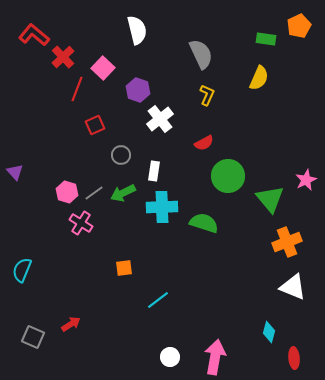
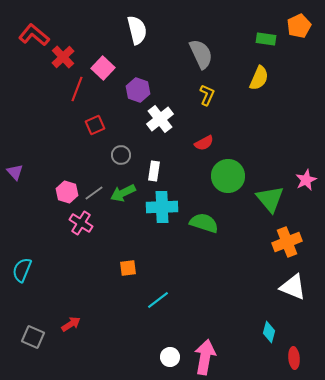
orange square: moved 4 px right
pink arrow: moved 10 px left
